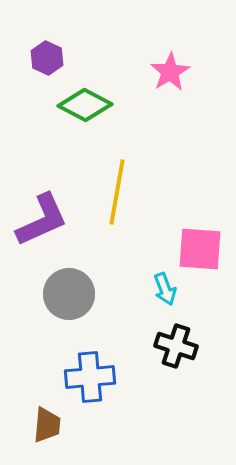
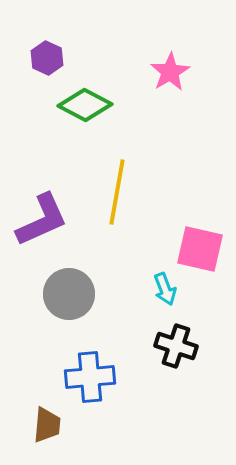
pink square: rotated 9 degrees clockwise
